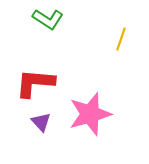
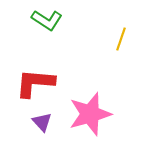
green L-shape: moved 1 px left, 1 px down
purple triangle: moved 1 px right
